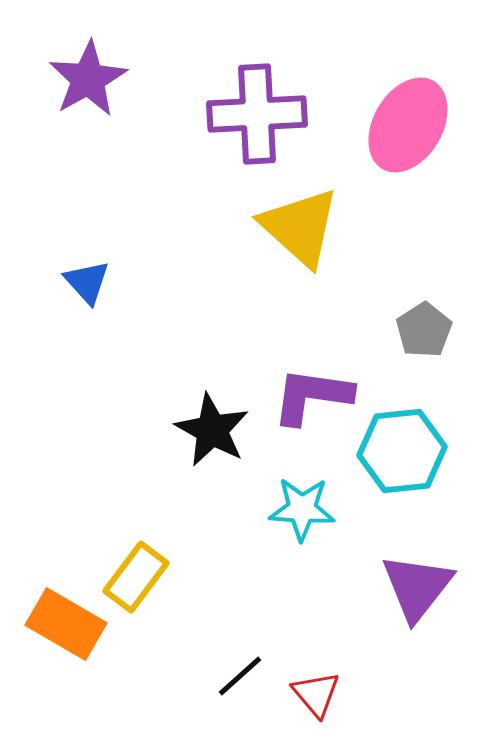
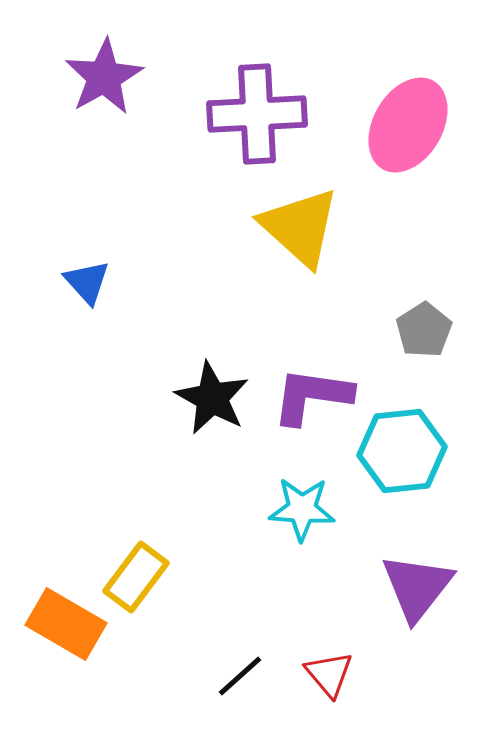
purple star: moved 16 px right, 2 px up
black star: moved 32 px up
red triangle: moved 13 px right, 20 px up
